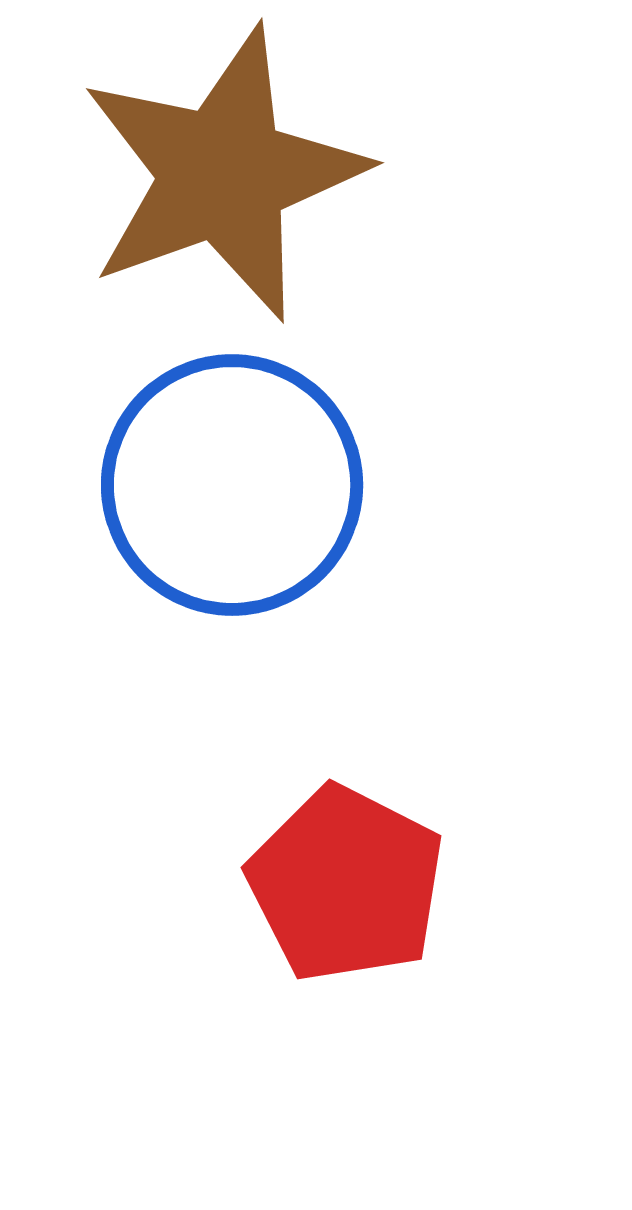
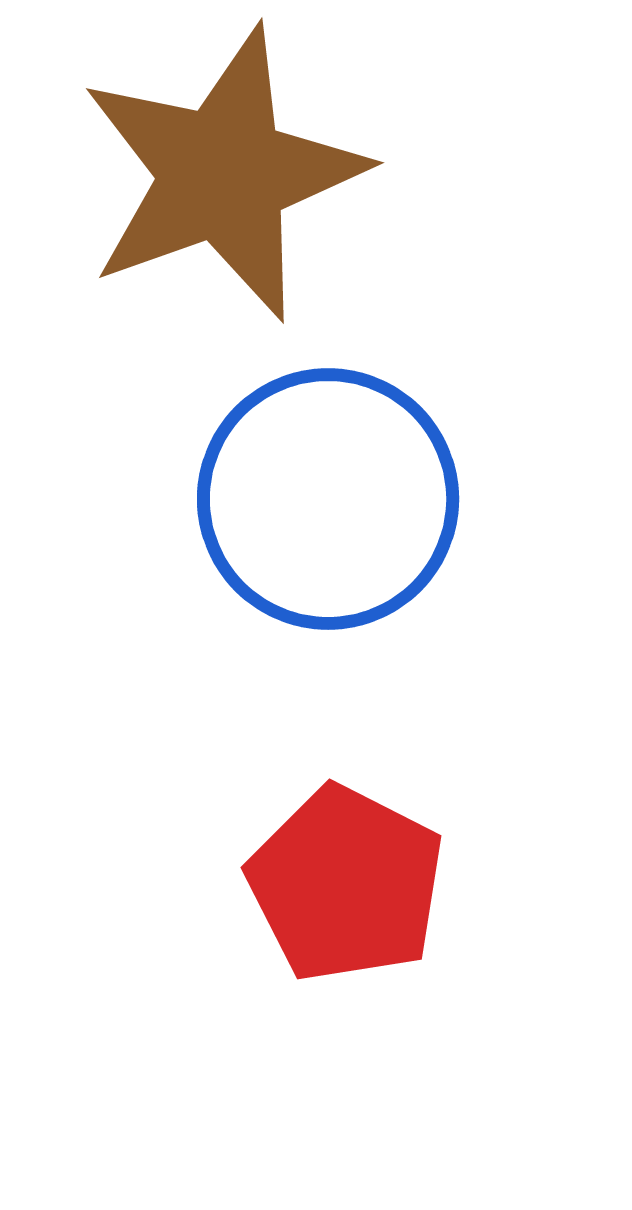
blue circle: moved 96 px right, 14 px down
